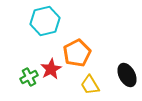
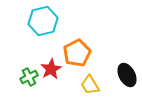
cyan hexagon: moved 2 px left
